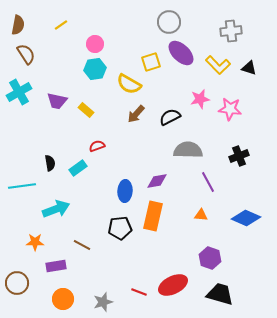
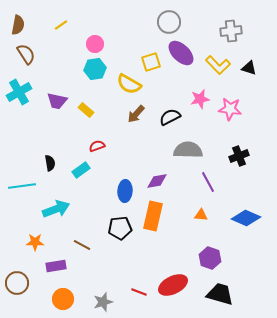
cyan rectangle at (78, 168): moved 3 px right, 2 px down
